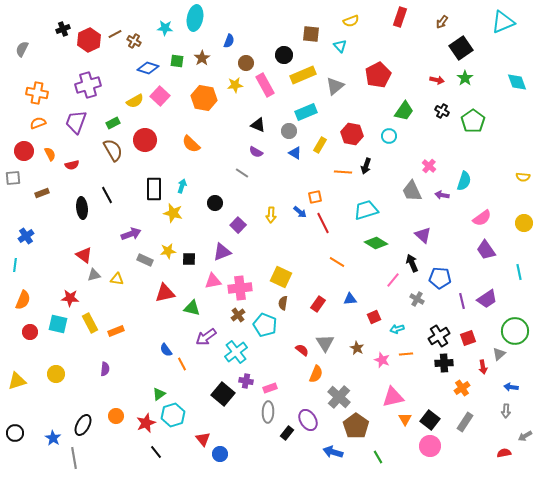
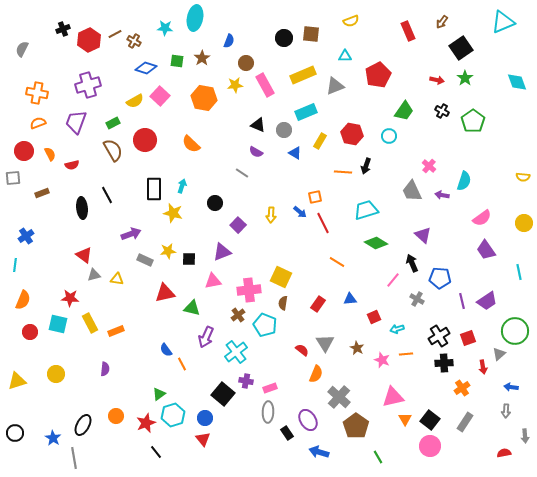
red rectangle at (400, 17): moved 8 px right, 14 px down; rotated 42 degrees counterclockwise
cyan triangle at (340, 46): moved 5 px right, 10 px down; rotated 48 degrees counterclockwise
black circle at (284, 55): moved 17 px up
blue diamond at (148, 68): moved 2 px left
gray triangle at (335, 86): rotated 18 degrees clockwise
gray circle at (289, 131): moved 5 px left, 1 px up
yellow rectangle at (320, 145): moved 4 px up
pink cross at (240, 288): moved 9 px right, 2 px down
purple trapezoid at (487, 299): moved 2 px down
purple arrow at (206, 337): rotated 30 degrees counterclockwise
black rectangle at (287, 433): rotated 72 degrees counterclockwise
gray arrow at (525, 436): rotated 64 degrees counterclockwise
blue arrow at (333, 452): moved 14 px left
blue circle at (220, 454): moved 15 px left, 36 px up
